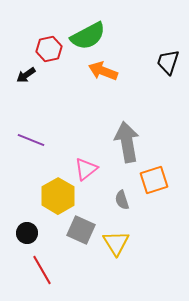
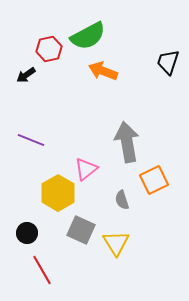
orange square: rotated 8 degrees counterclockwise
yellow hexagon: moved 3 px up
